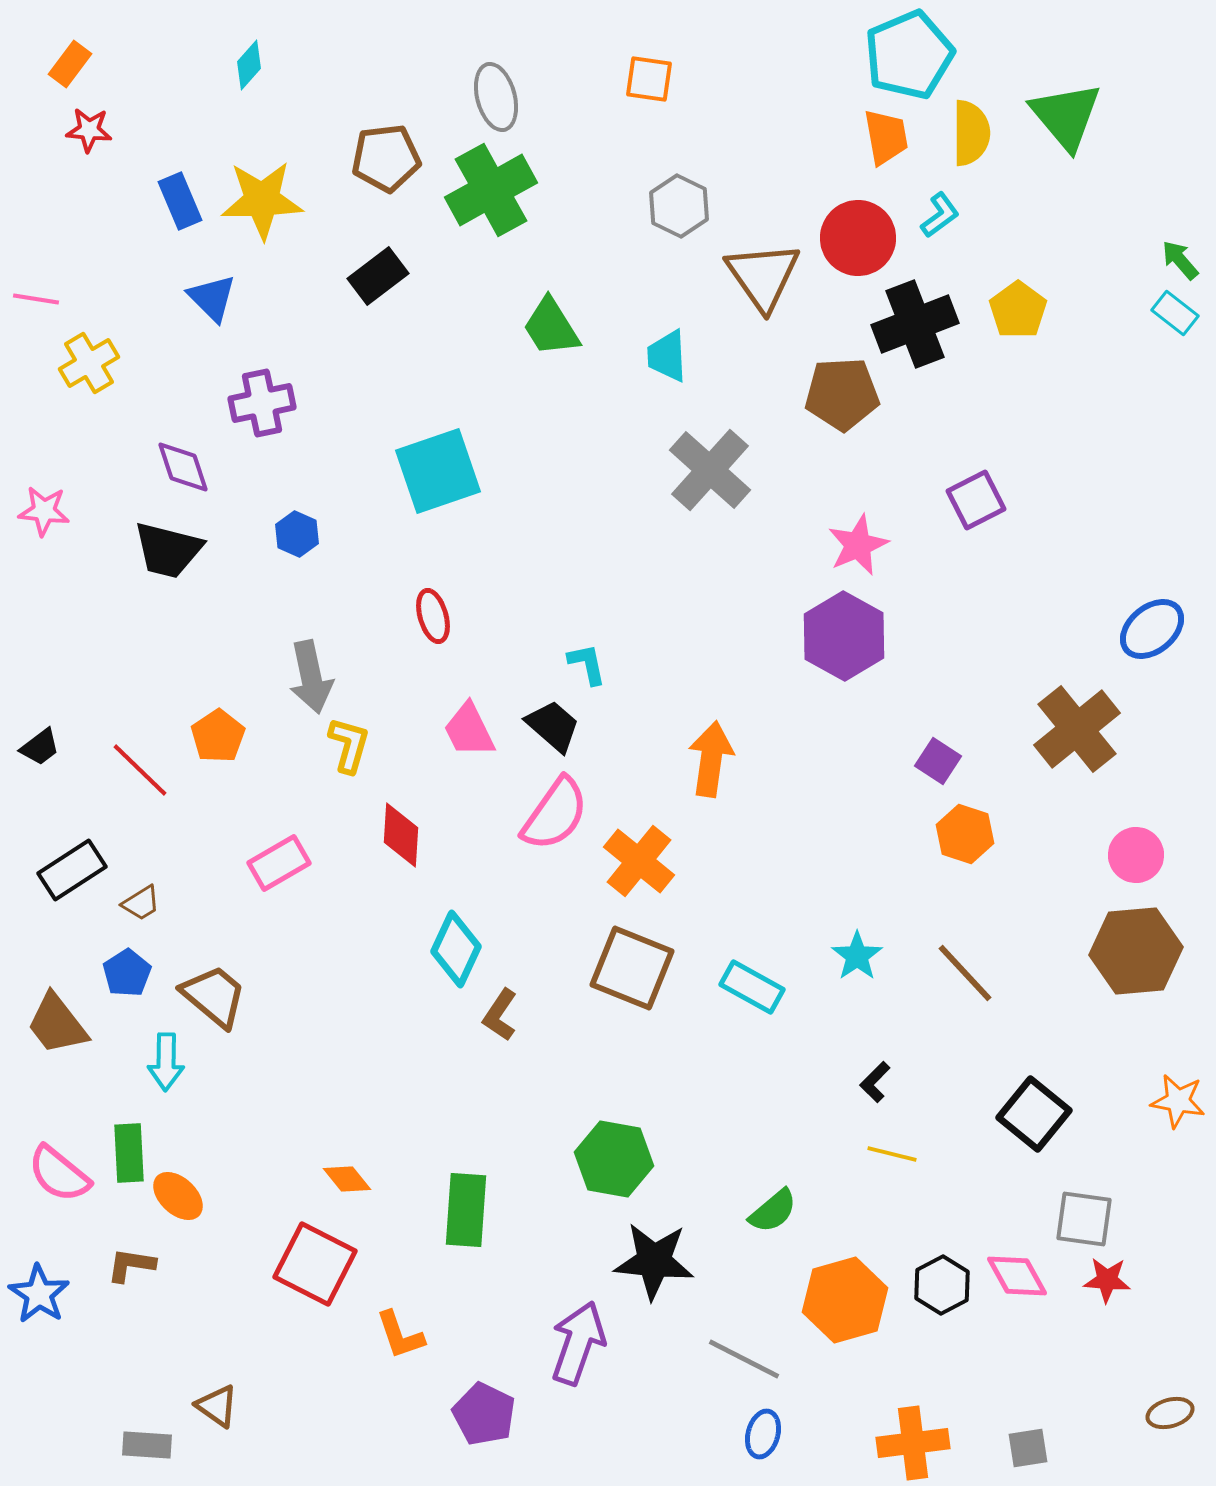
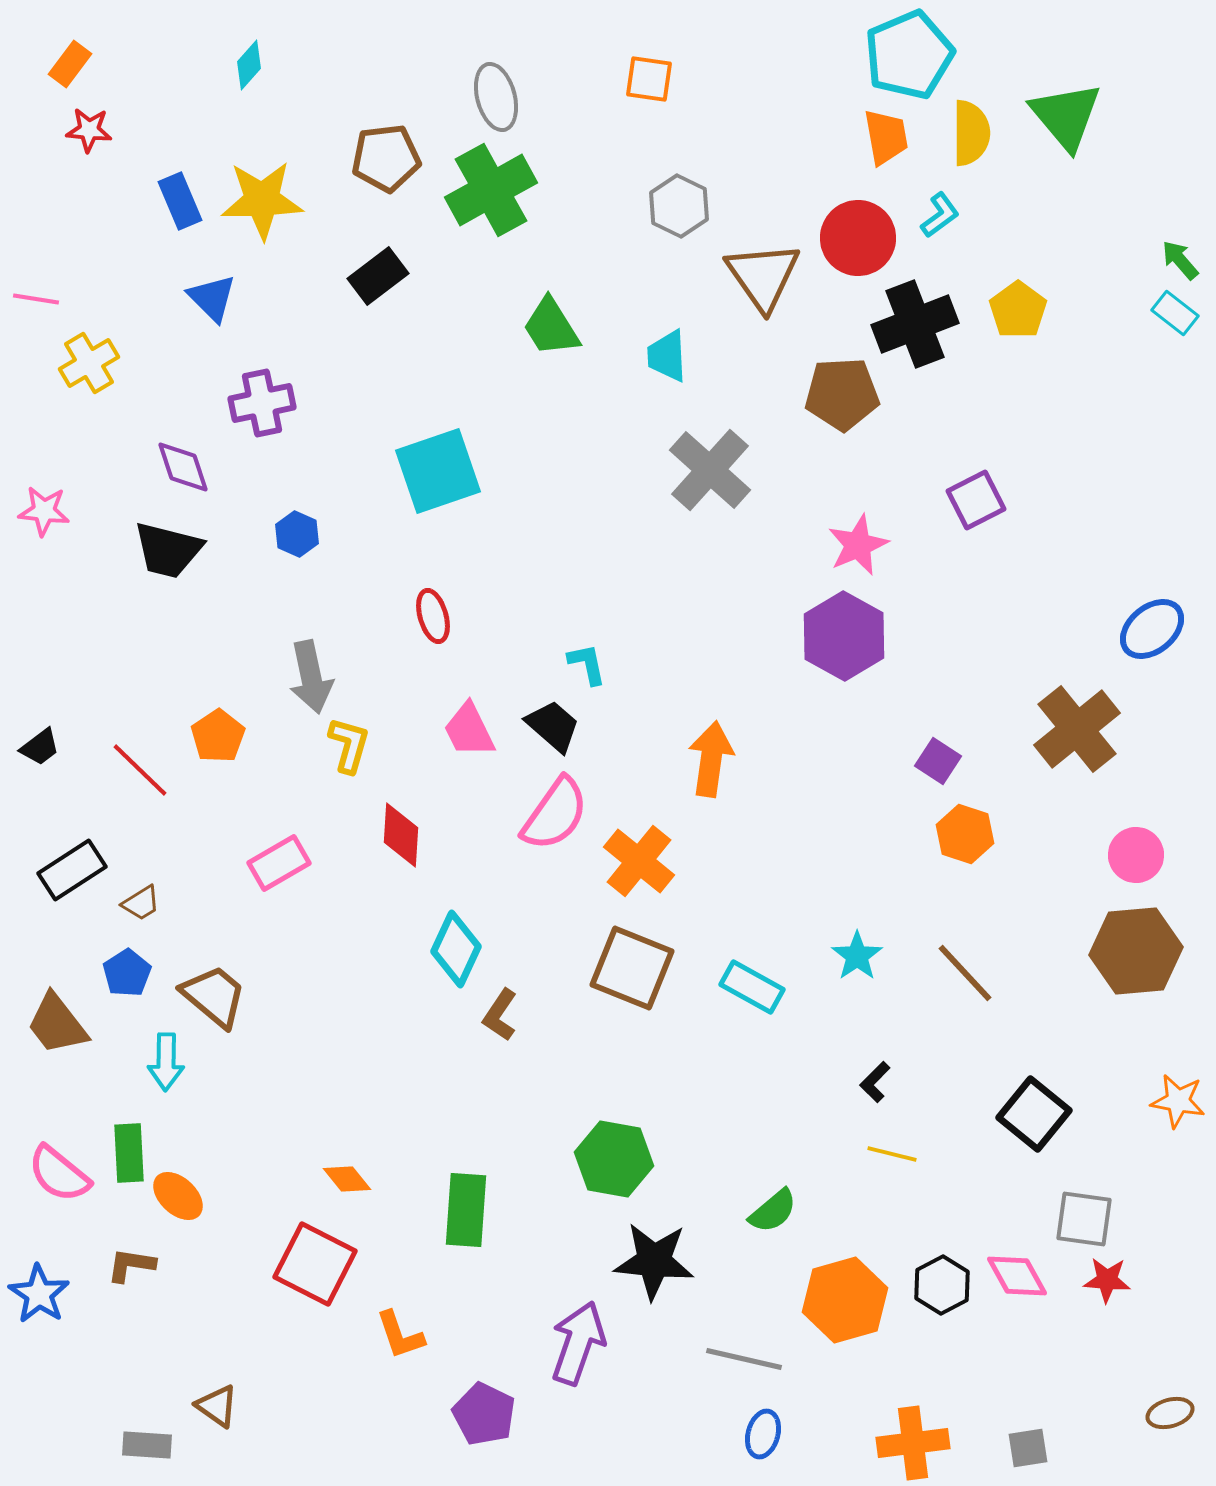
gray line at (744, 1359): rotated 14 degrees counterclockwise
